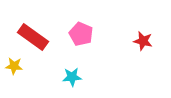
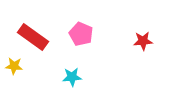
red star: rotated 18 degrees counterclockwise
